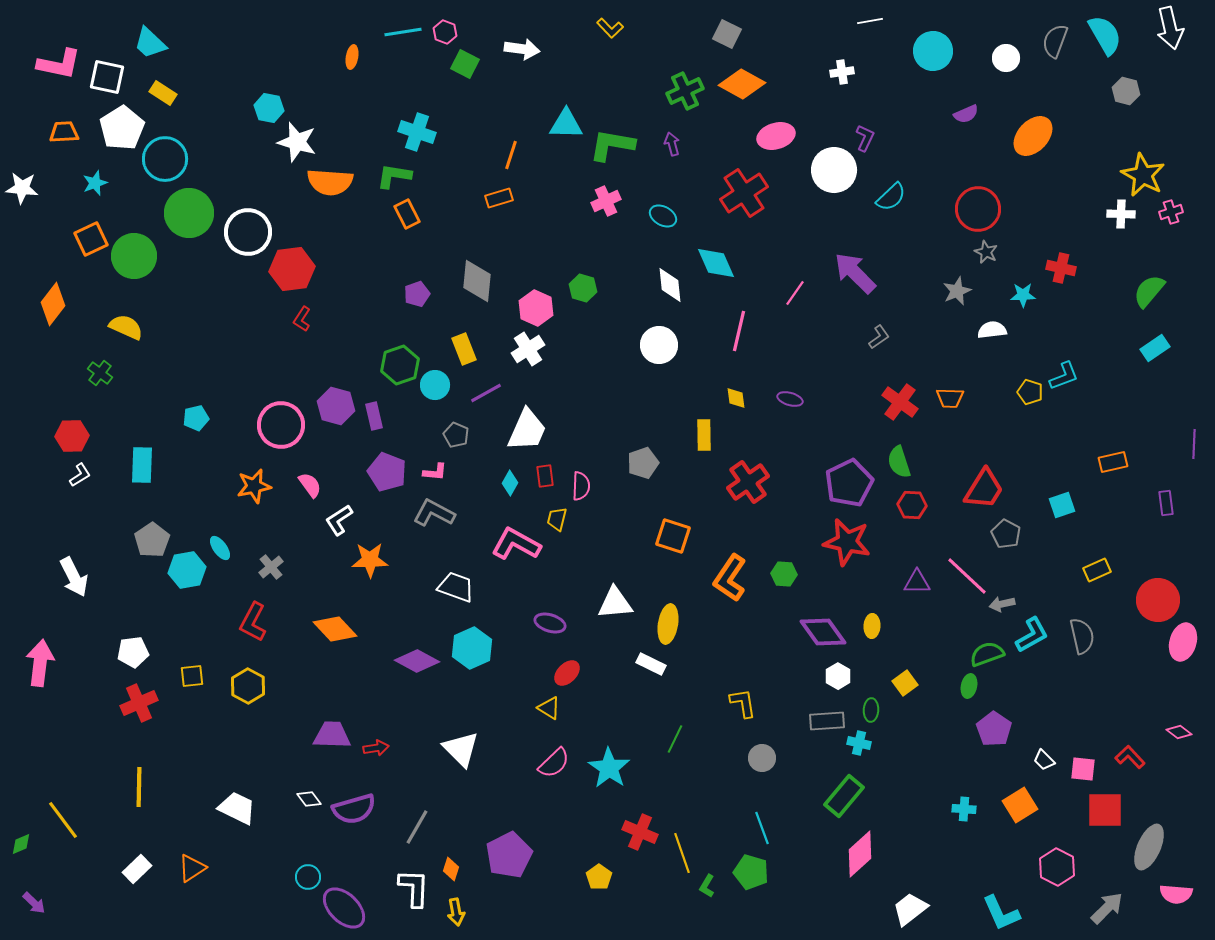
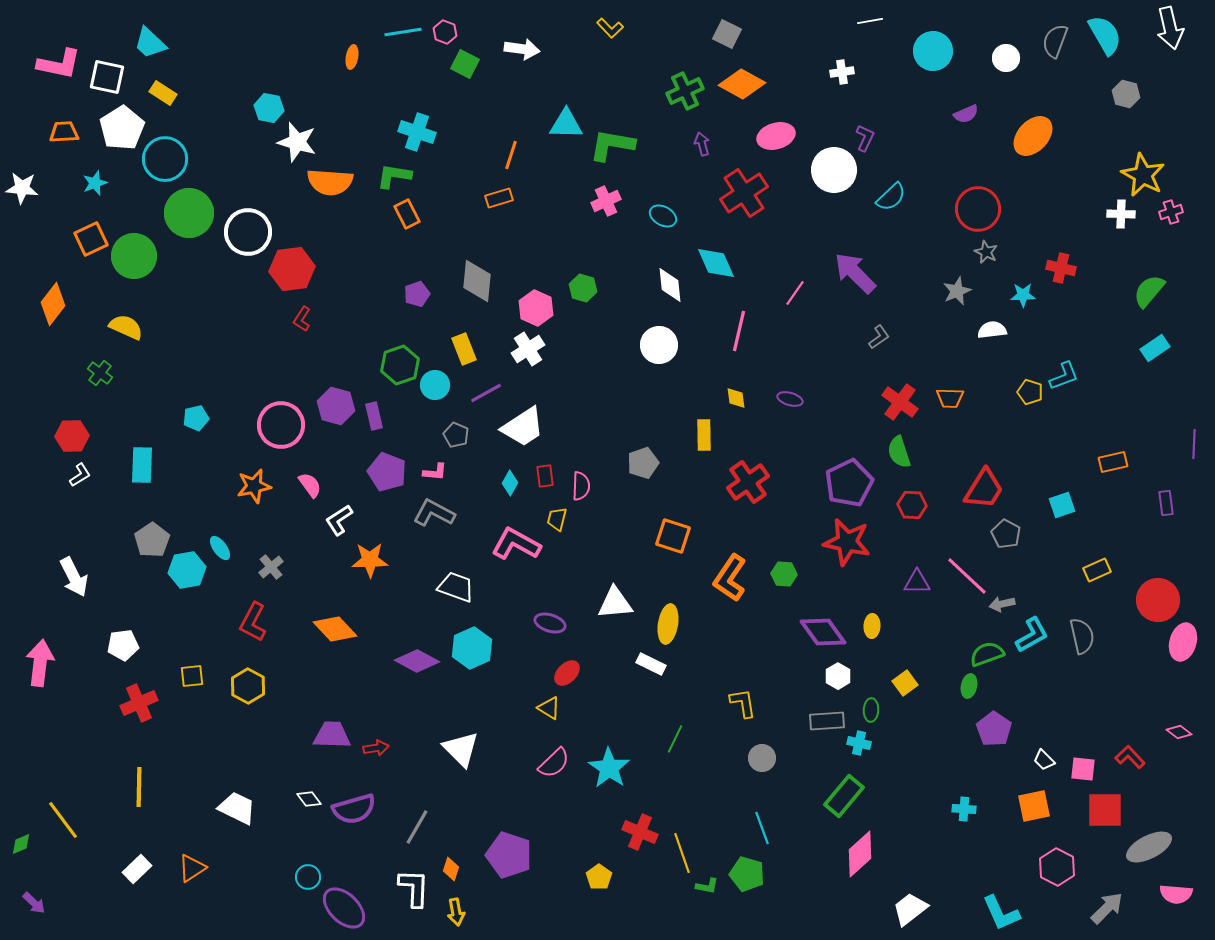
gray hexagon at (1126, 91): moved 3 px down
purple arrow at (672, 144): moved 30 px right
white trapezoid at (527, 430): moved 4 px left, 3 px up; rotated 33 degrees clockwise
green semicircle at (899, 462): moved 10 px up
white pentagon at (133, 652): moved 10 px left, 7 px up
orange square at (1020, 805): moved 14 px right, 1 px down; rotated 20 degrees clockwise
gray ellipse at (1149, 847): rotated 39 degrees clockwise
purple pentagon at (509, 855): rotated 27 degrees counterclockwise
green pentagon at (751, 872): moved 4 px left, 2 px down
green L-shape at (707, 886): rotated 110 degrees counterclockwise
